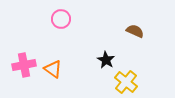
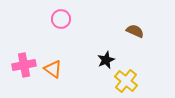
black star: rotated 18 degrees clockwise
yellow cross: moved 1 px up
